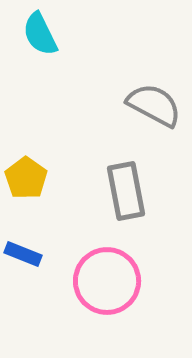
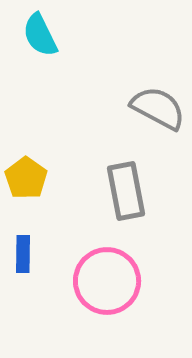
cyan semicircle: moved 1 px down
gray semicircle: moved 4 px right, 3 px down
blue rectangle: rotated 69 degrees clockwise
